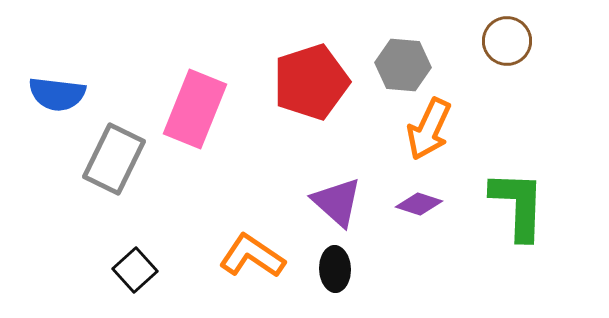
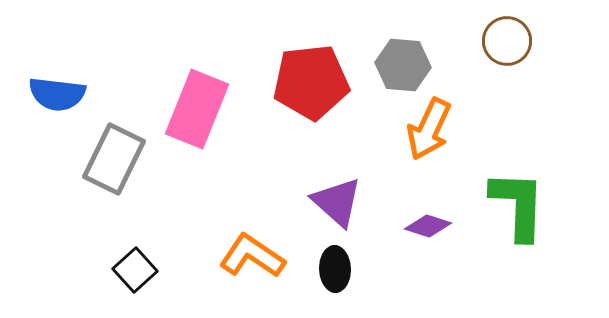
red pentagon: rotated 12 degrees clockwise
pink rectangle: moved 2 px right
purple diamond: moved 9 px right, 22 px down
